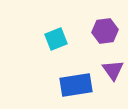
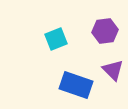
purple triangle: rotated 10 degrees counterclockwise
blue rectangle: rotated 28 degrees clockwise
